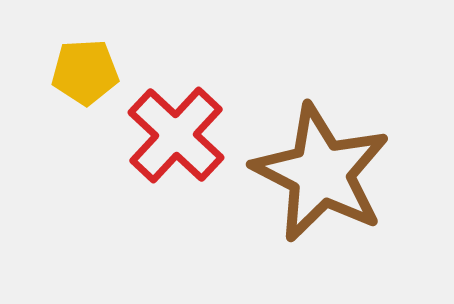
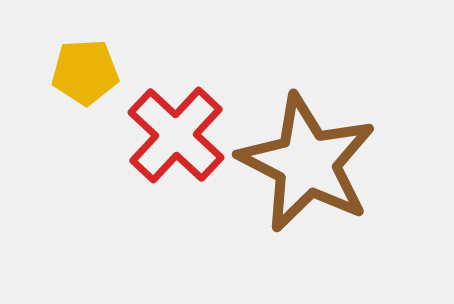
brown star: moved 14 px left, 10 px up
